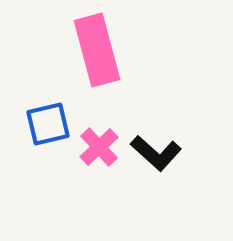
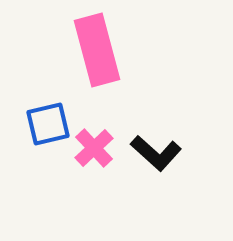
pink cross: moved 5 px left, 1 px down
